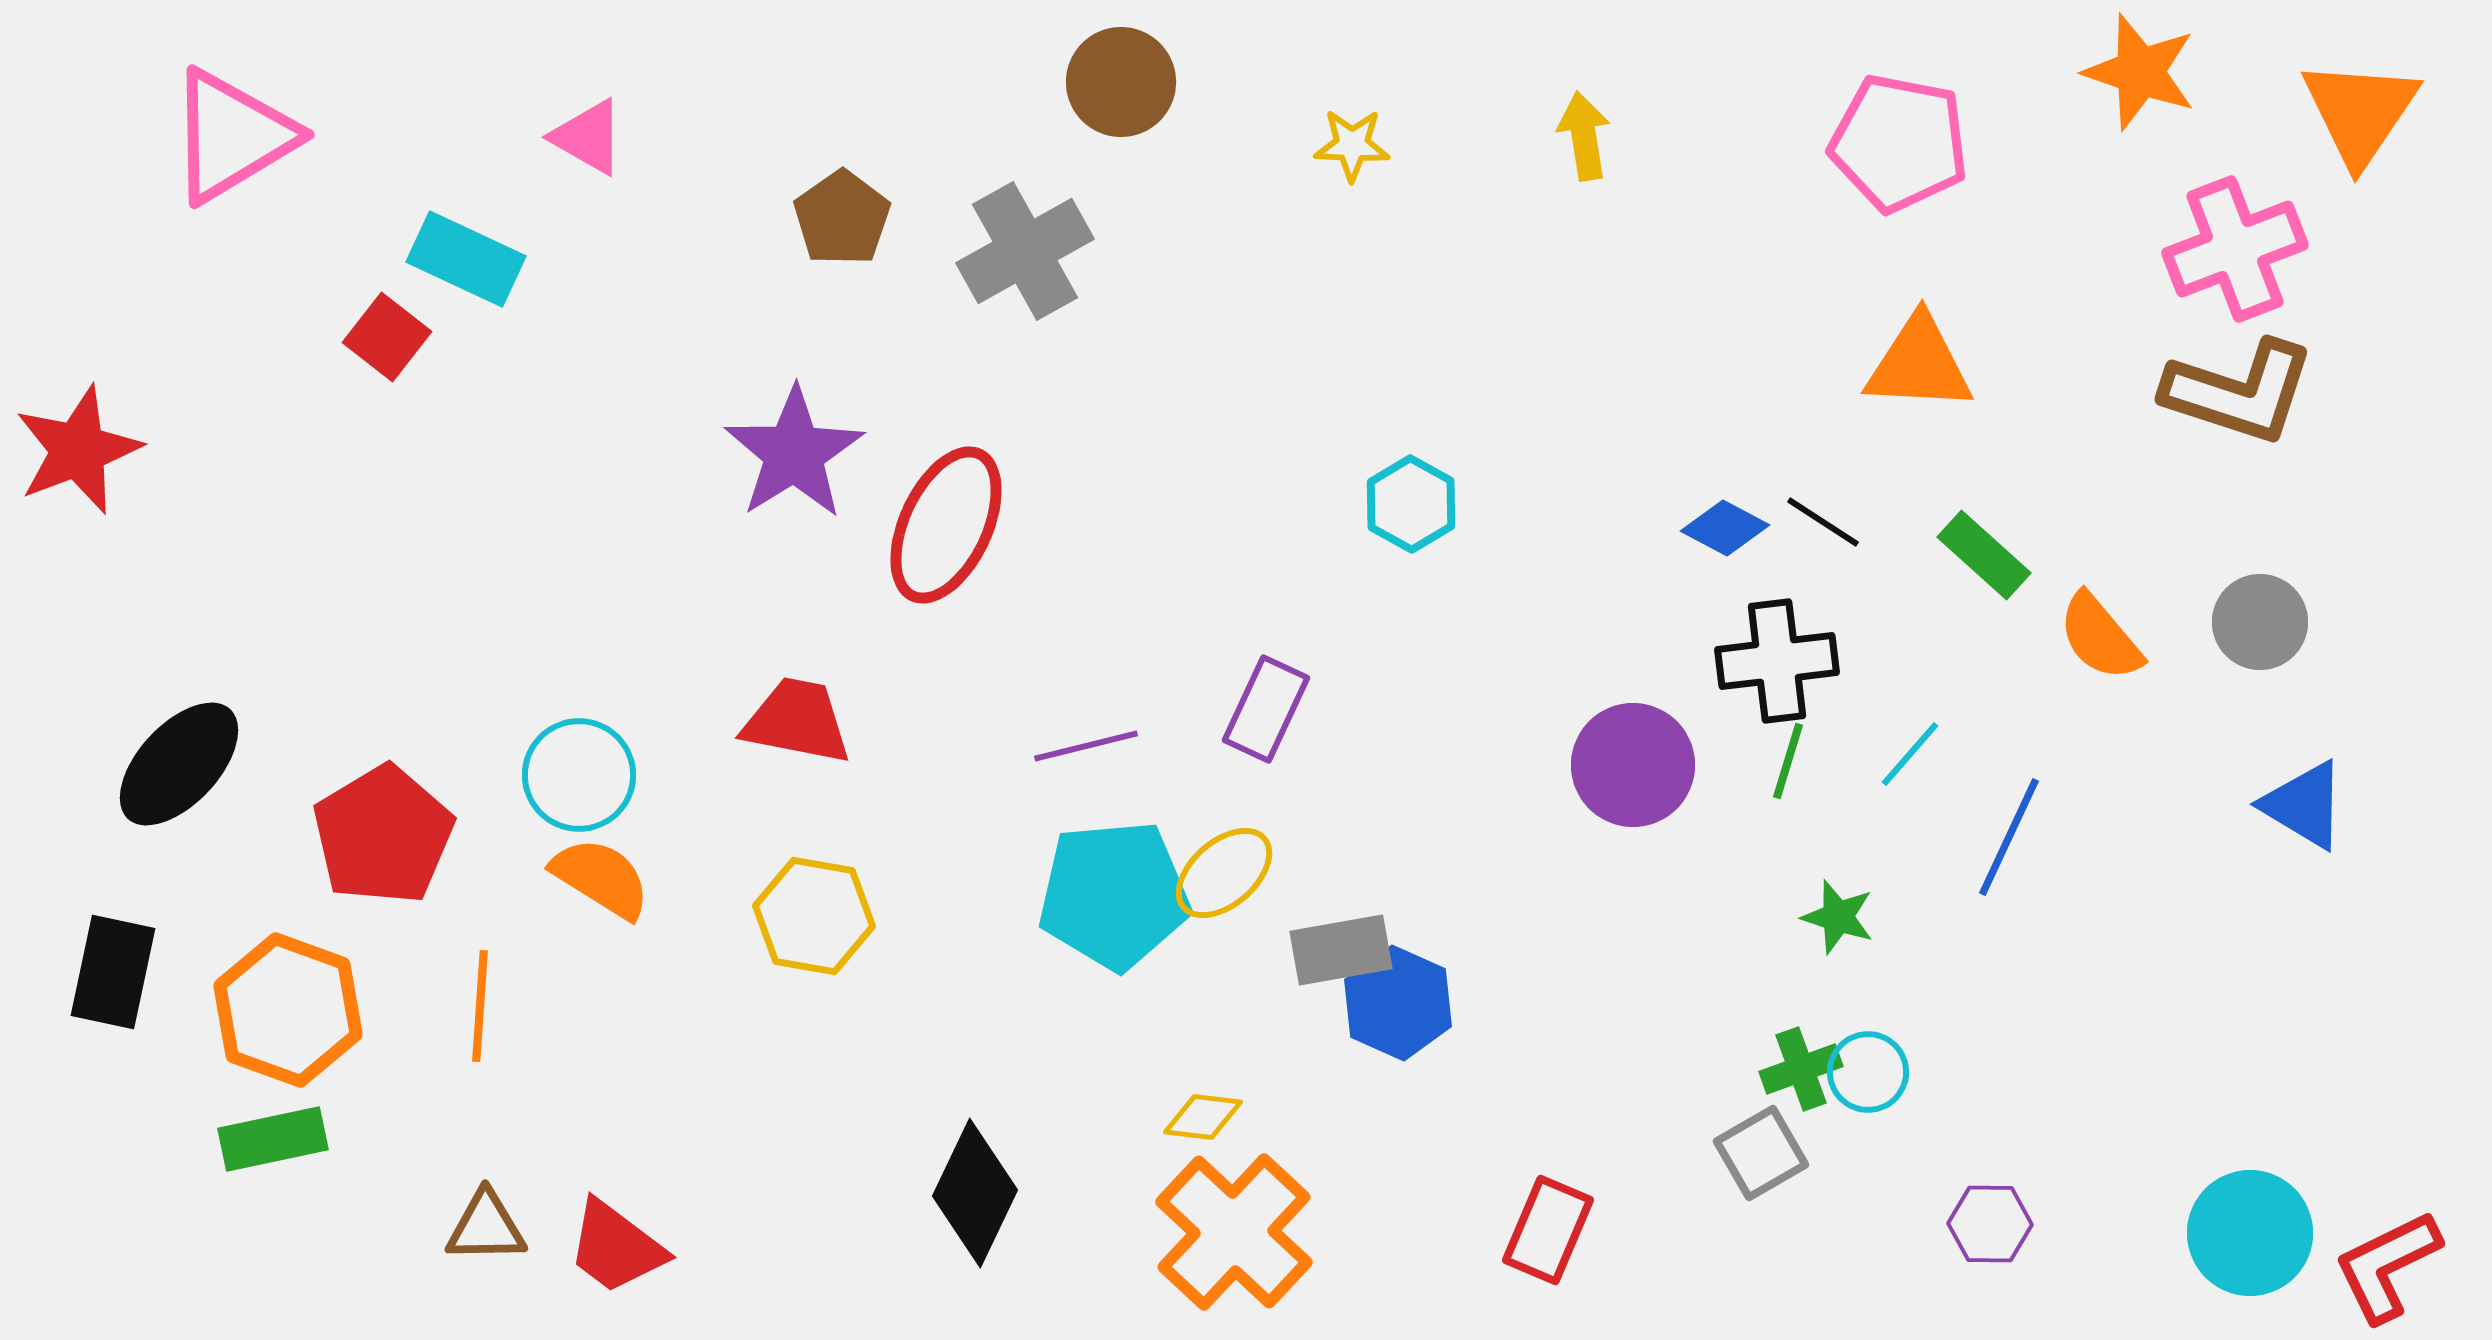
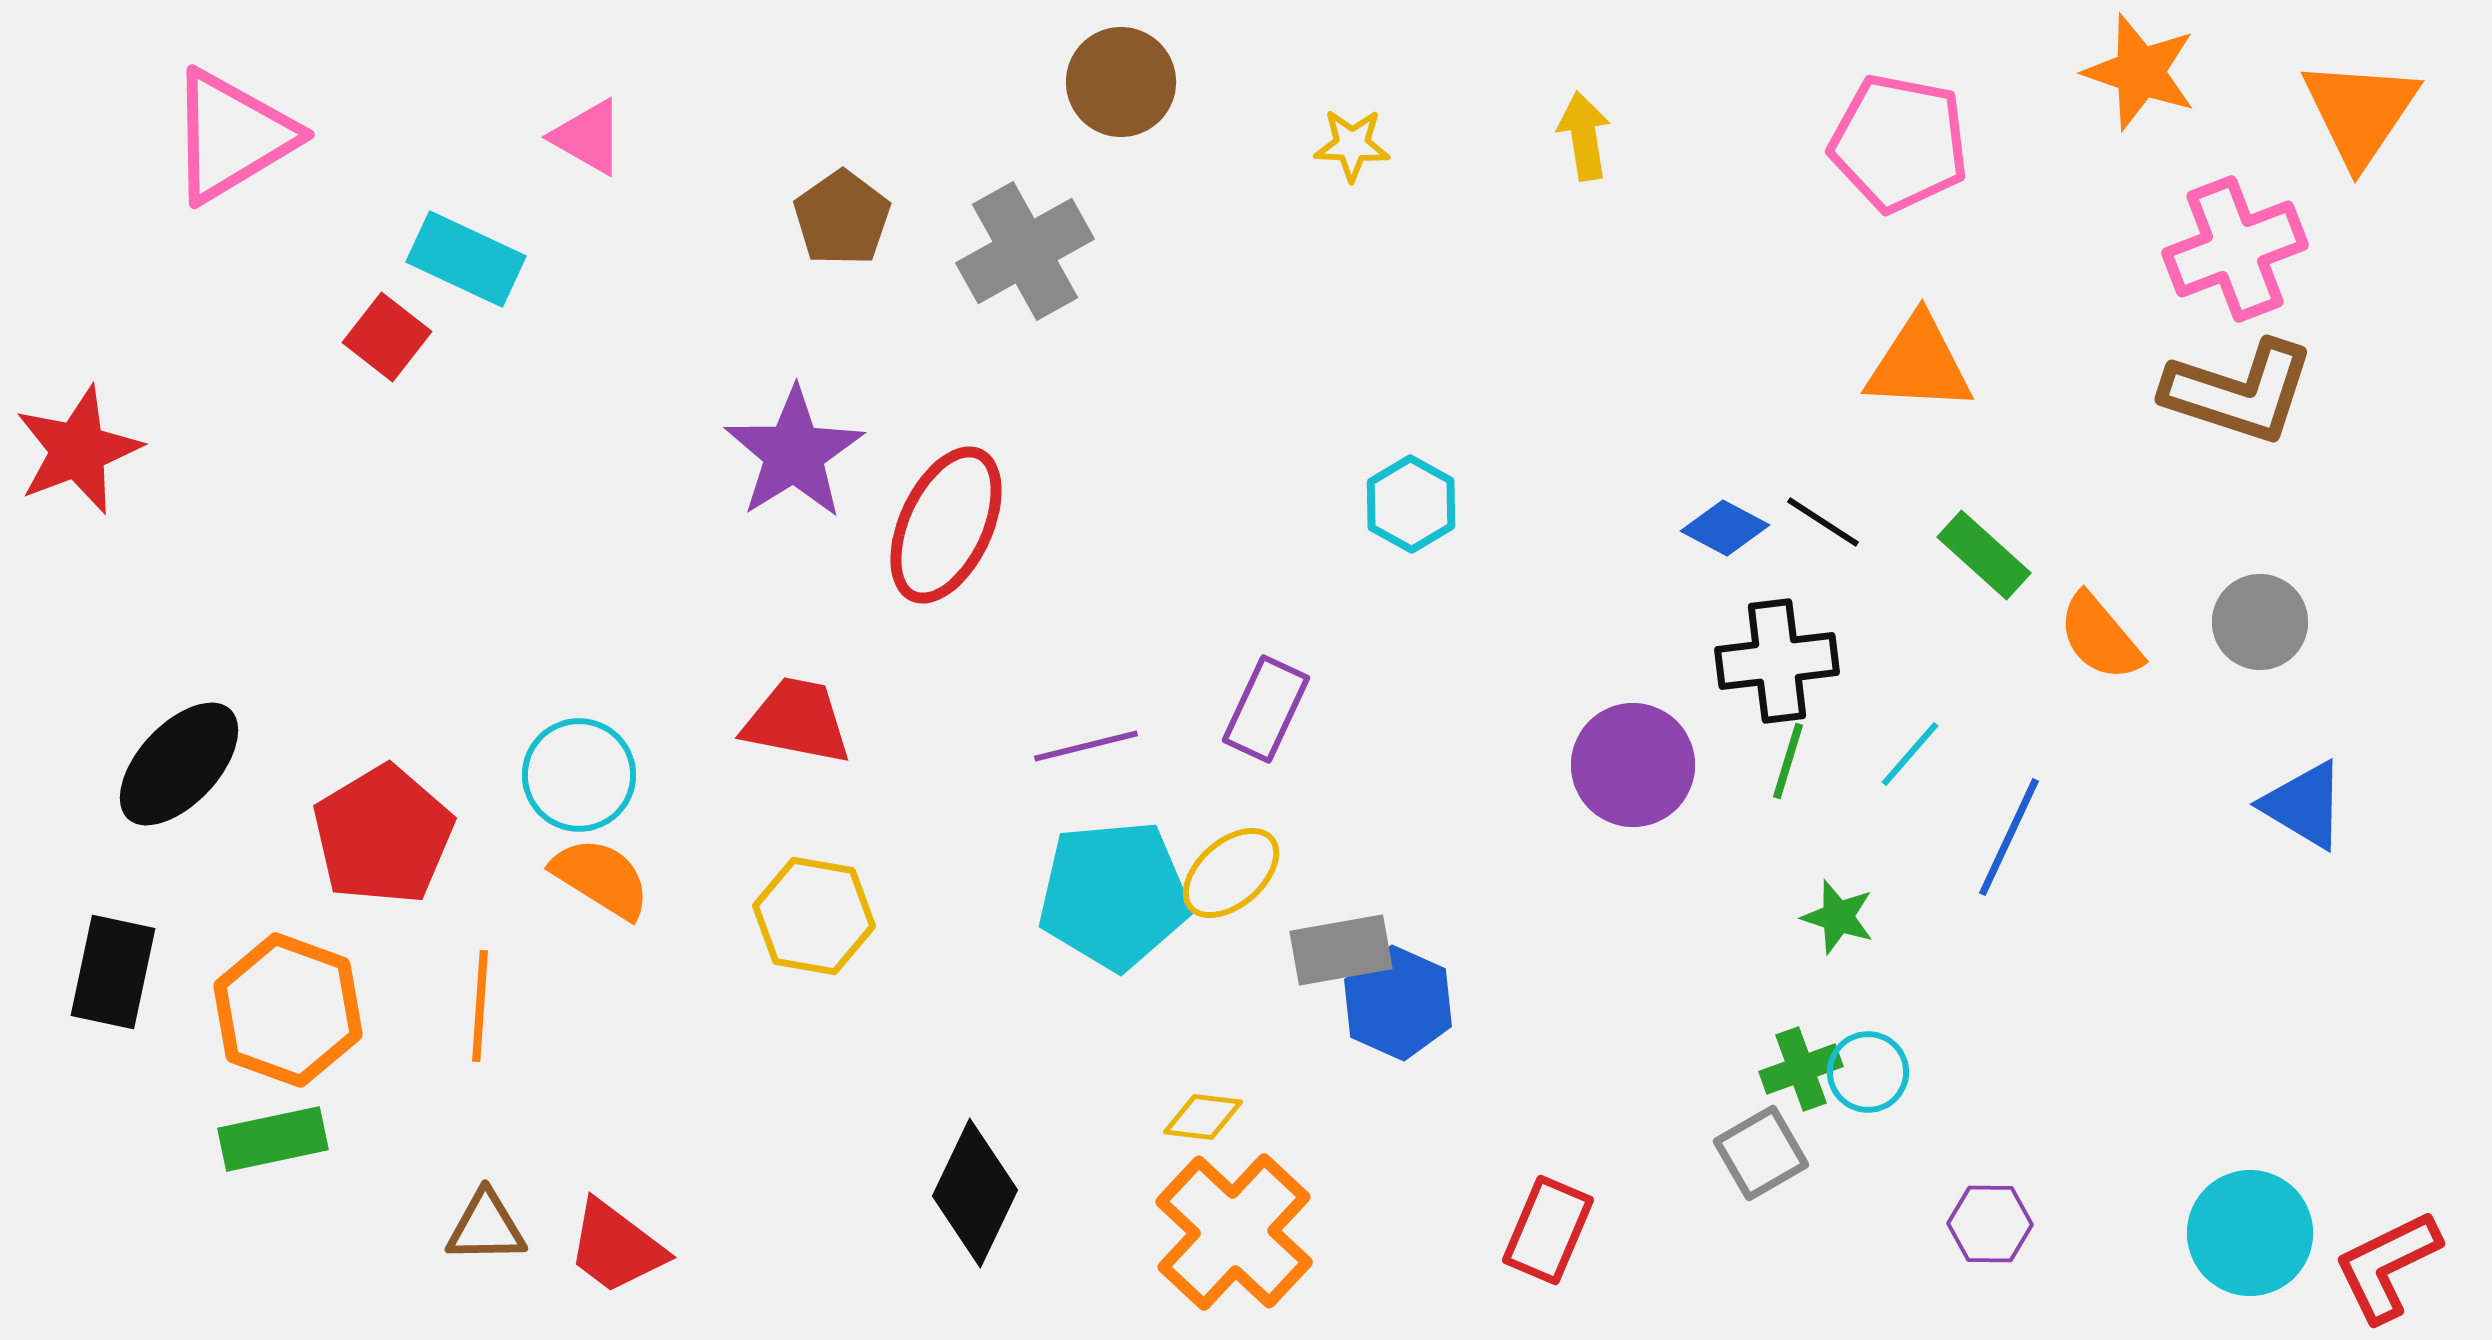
yellow ellipse at (1224, 873): moved 7 px right
